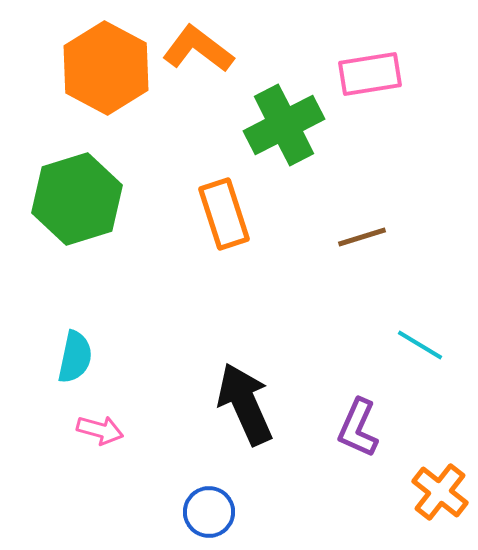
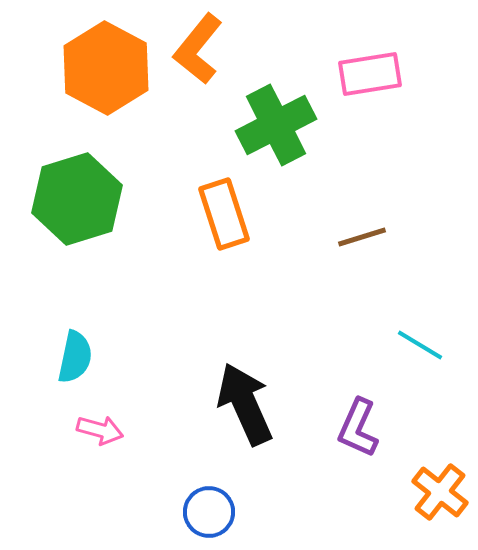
orange L-shape: rotated 88 degrees counterclockwise
green cross: moved 8 px left
